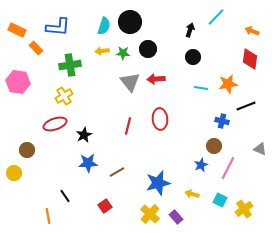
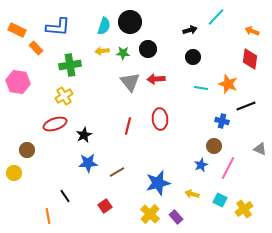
black arrow at (190, 30): rotated 56 degrees clockwise
orange star at (228, 84): rotated 30 degrees clockwise
